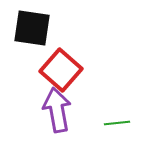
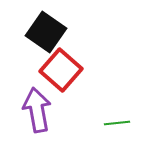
black square: moved 14 px right, 4 px down; rotated 27 degrees clockwise
purple arrow: moved 20 px left
